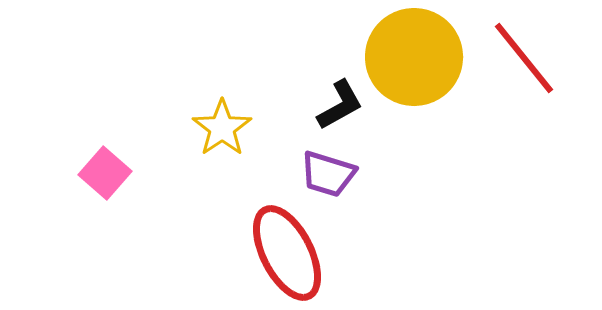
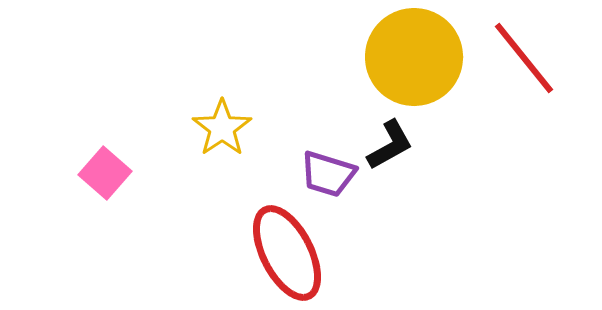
black L-shape: moved 50 px right, 40 px down
